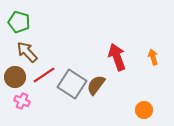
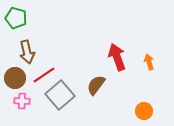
green pentagon: moved 3 px left, 4 px up
brown arrow: rotated 150 degrees counterclockwise
orange arrow: moved 4 px left, 5 px down
brown circle: moved 1 px down
gray square: moved 12 px left, 11 px down; rotated 16 degrees clockwise
pink cross: rotated 21 degrees counterclockwise
orange circle: moved 1 px down
